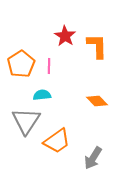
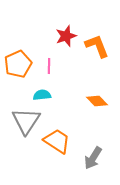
red star: moved 1 px right; rotated 20 degrees clockwise
orange L-shape: rotated 20 degrees counterclockwise
orange pentagon: moved 3 px left; rotated 8 degrees clockwise
orange trapezoid: rotated 112 degrees counterclockwise
